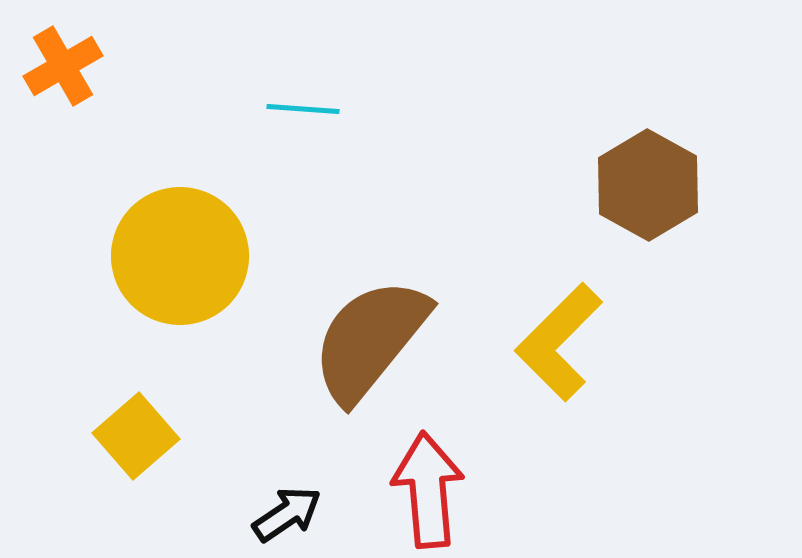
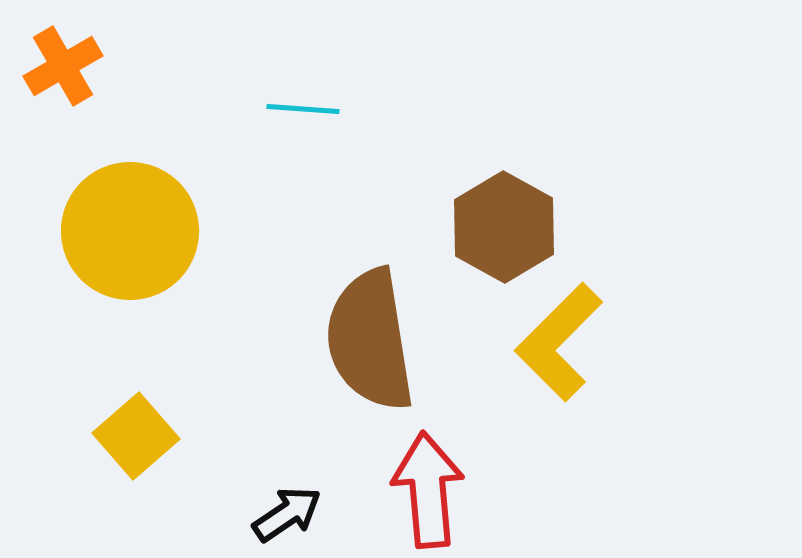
brown hexagon: moved 144 px left, 42 px down
yellow circle: moved 50 px left, 25 px up
brown semicircle: rotated 48 degrees counterclockwise
